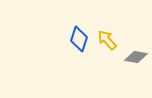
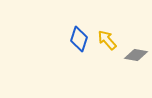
gray diamond: moved 2 px up
